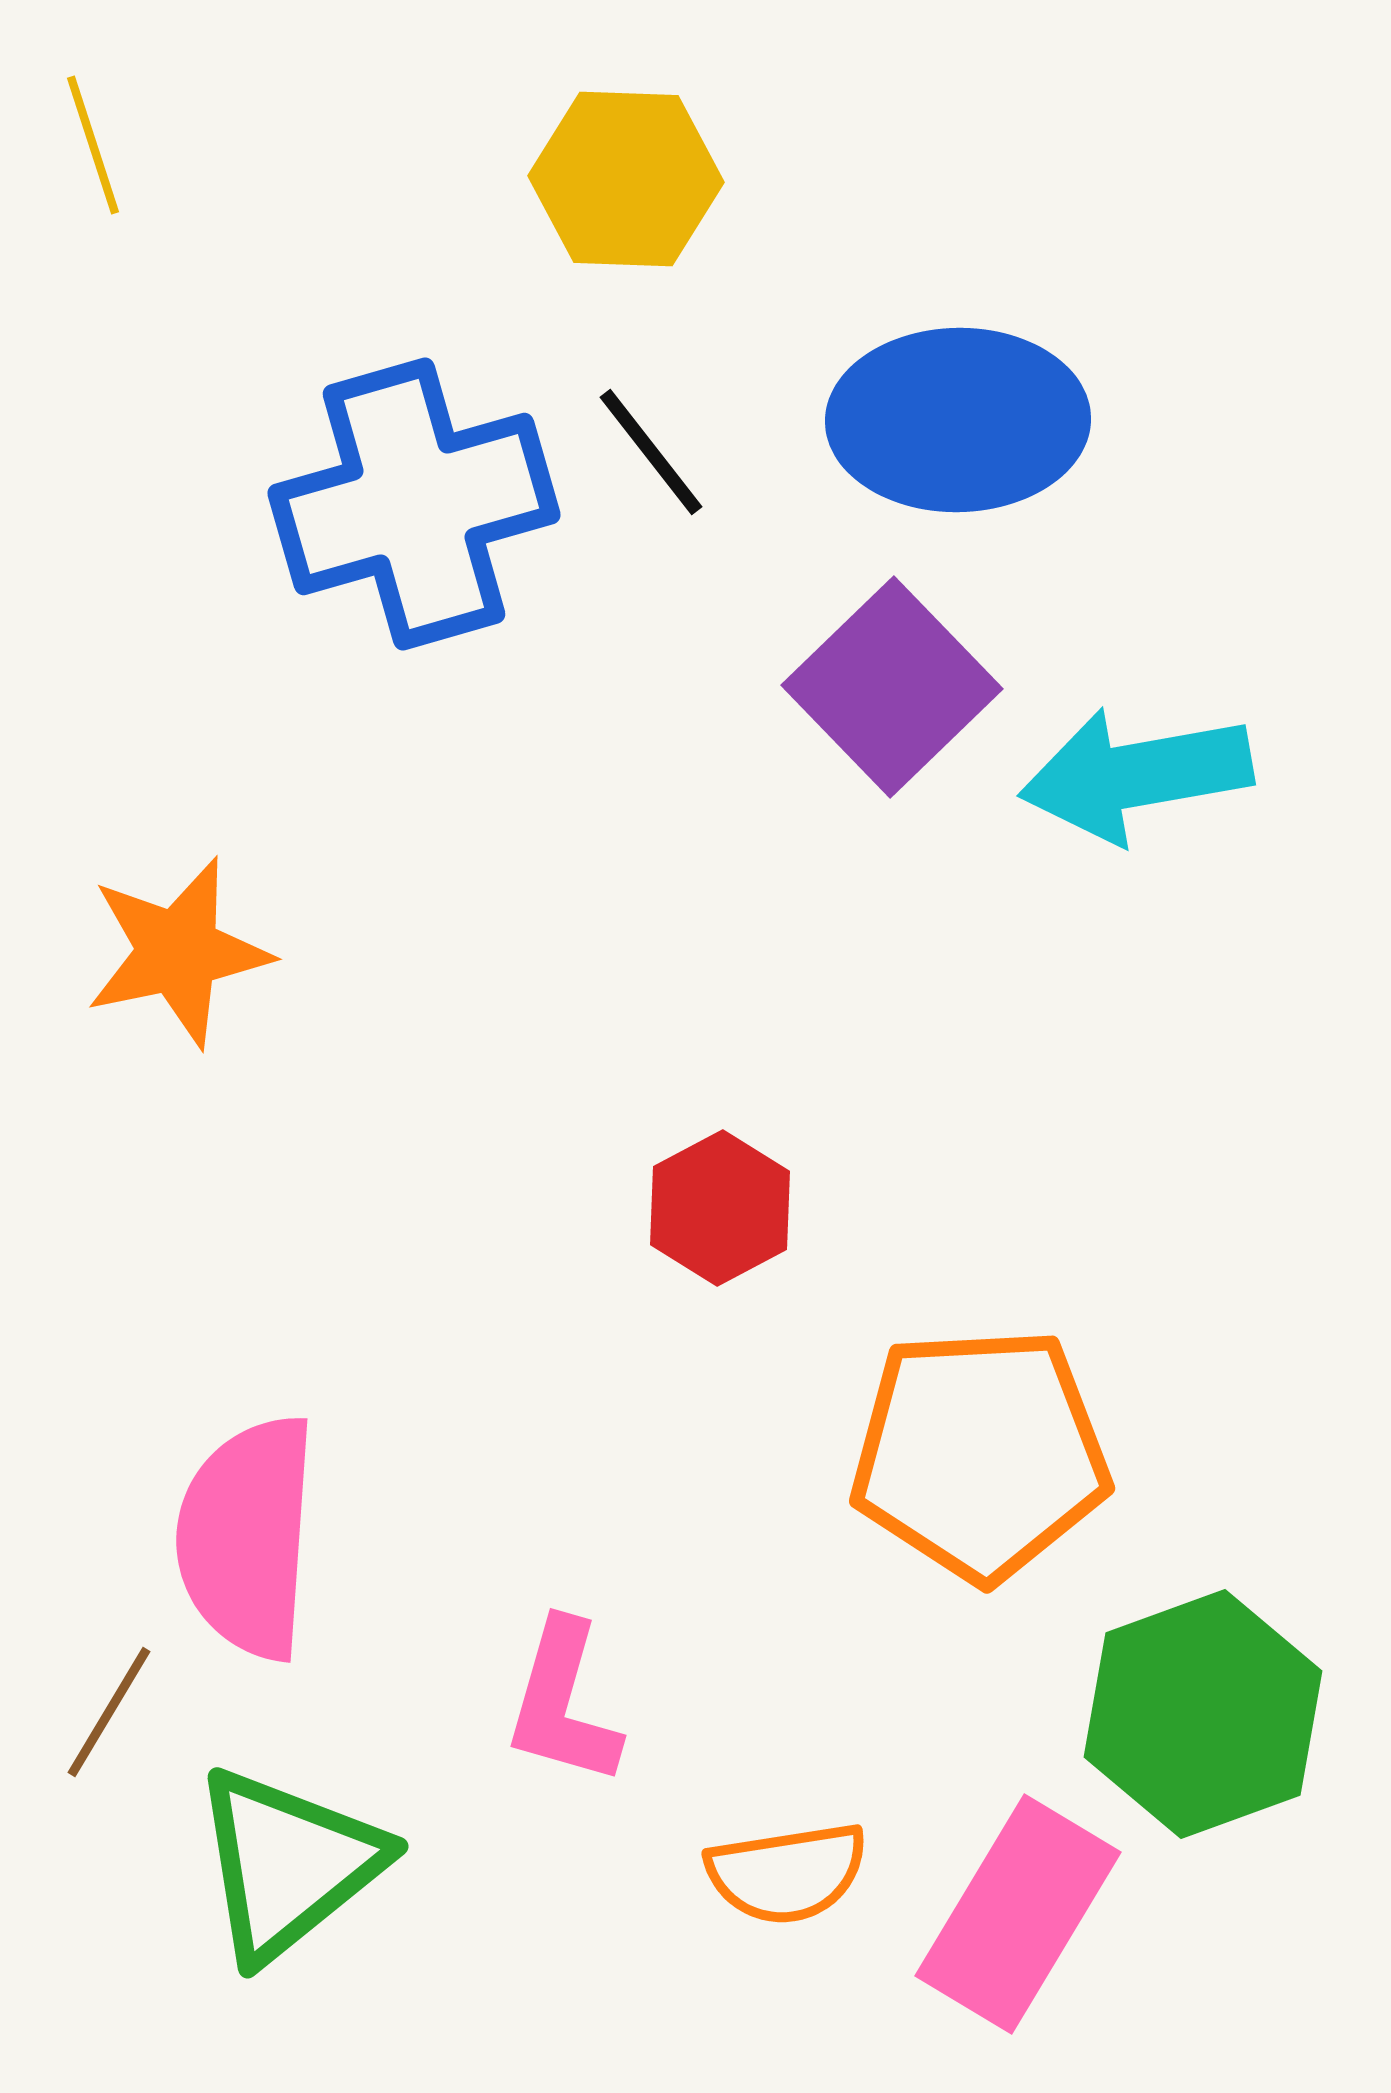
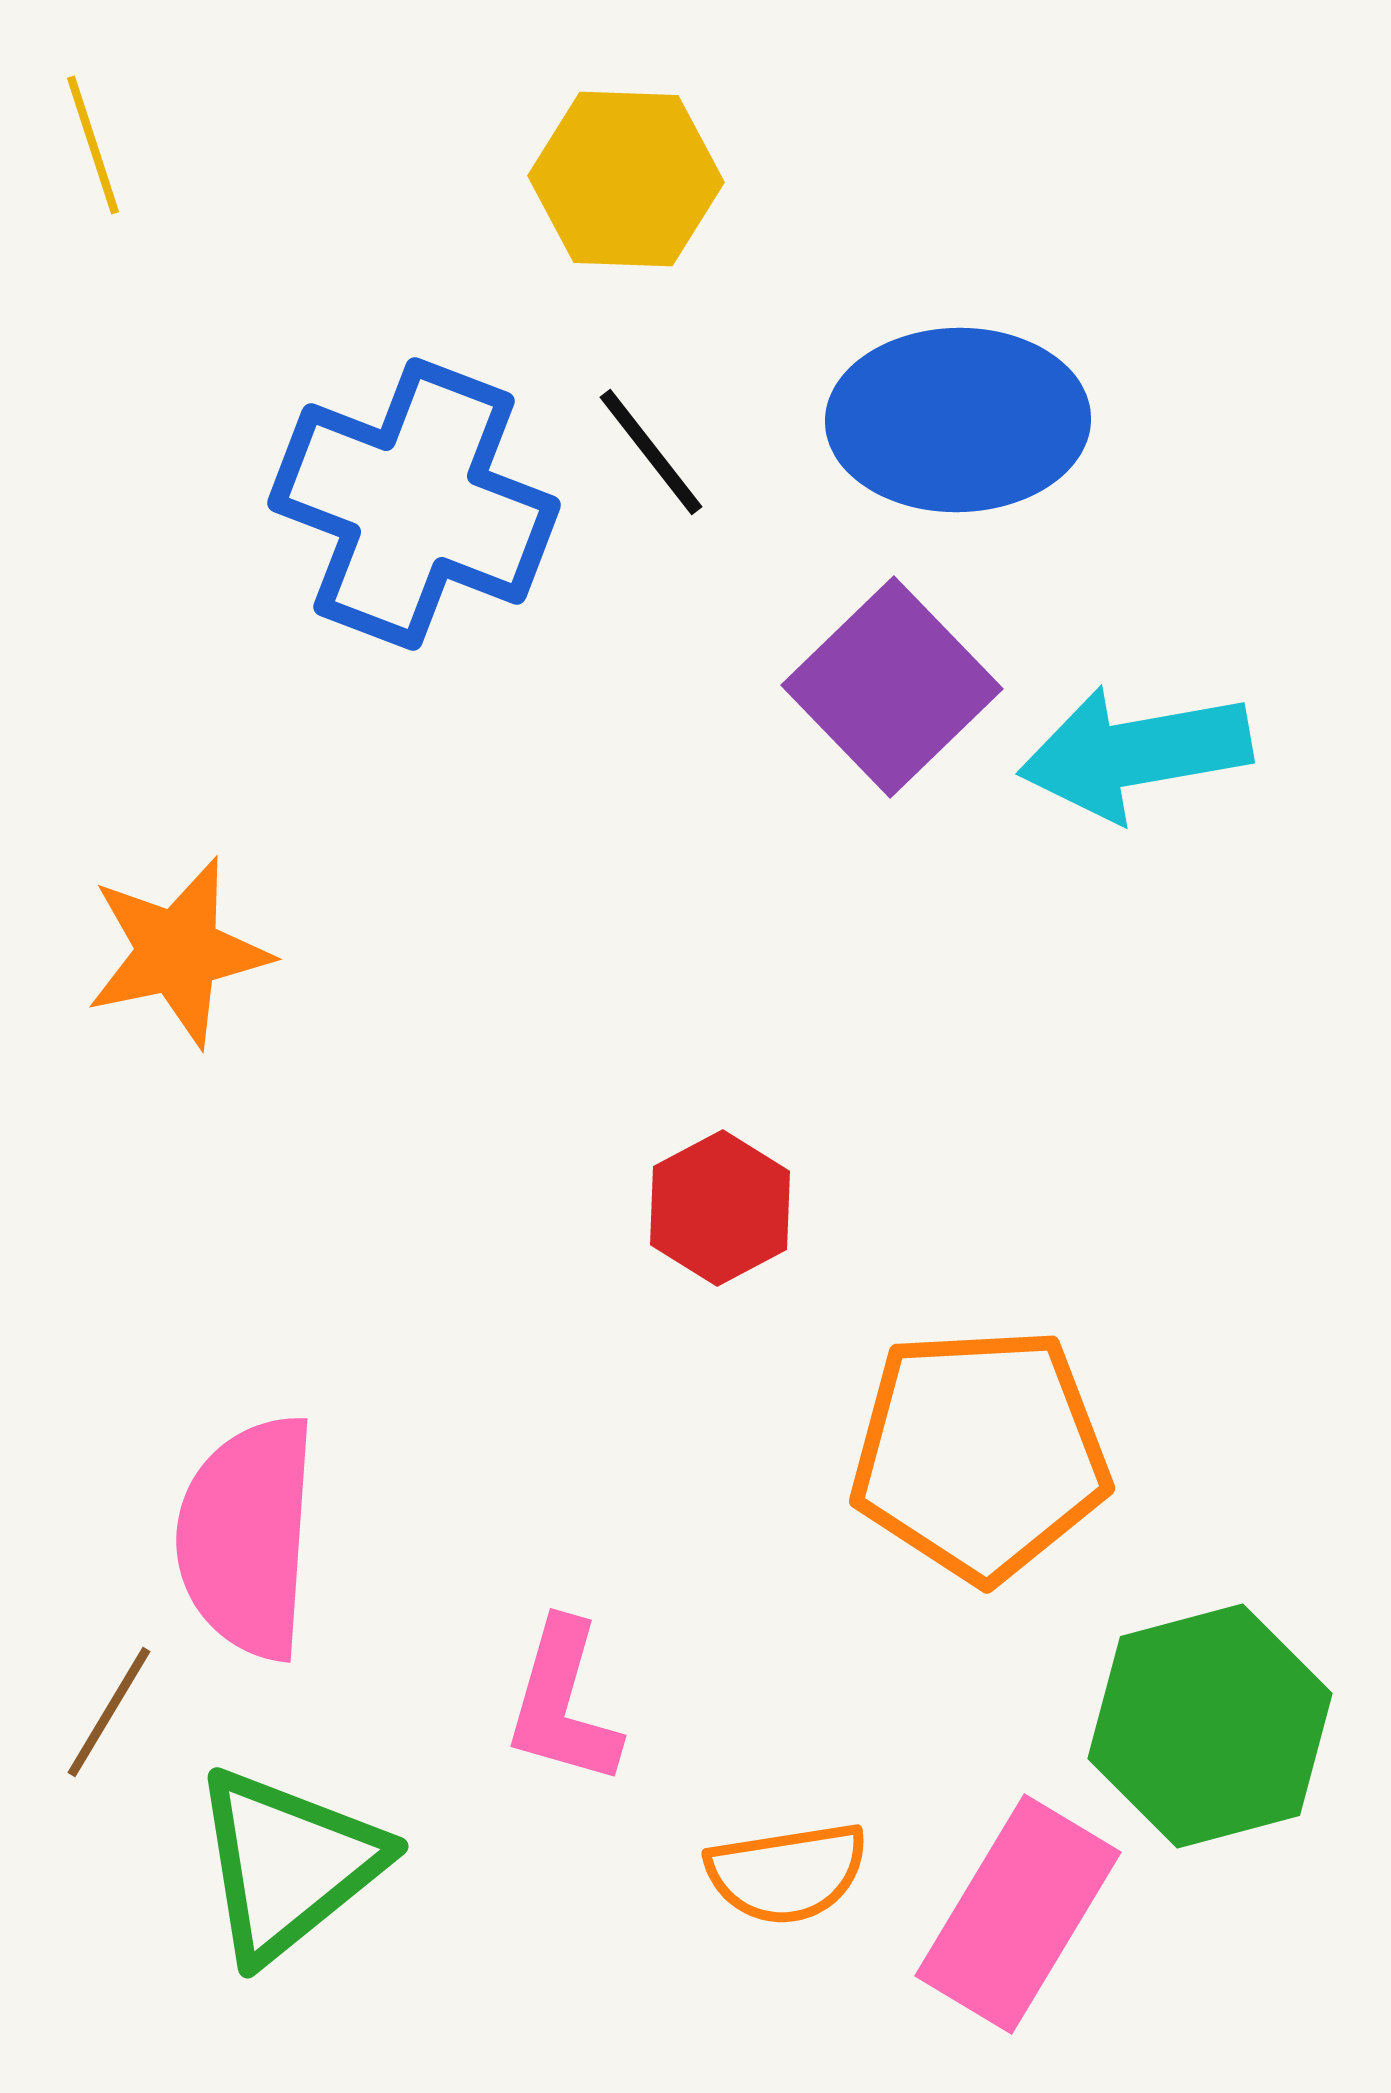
blue cross: rotated 37 degrees clockwise
cyan arrow: moved 1 px left, 22 px up
green hexagon: moved 7 px right, 12 px down; rotated 5 degrees clockwise
